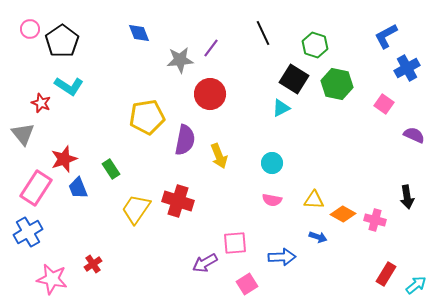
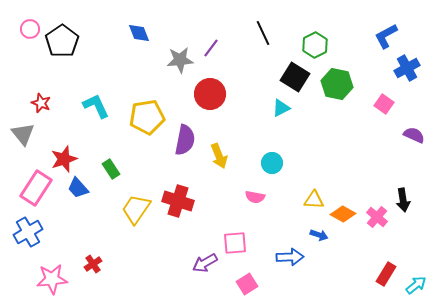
green hexagon at (315, 45): rotated 15 degrees clockwise
black square at (294, 79): moved 1 px right, 2 px up
cyan L-shape at (69, 86): moved 27 px right, 20 px down; rotated 148 degrees counterclockwise
blue trapezoid at (78, 188): rotated 20 degrees counterclockwise
black arrow at (407, 197): moved 4 px left, 3 px down
pink semicircle at (272, 200): moved 17 px left, 3 px up
pink cross at (375, 220): moved 2 px right, 3 px up; rotated 25 degrees clockwise
blue arrow at (318, 237): moved 1 px right, 2 px up
blue arrow at (282, 257): moved 8 px right
pink star at (52, 279): rotated 16 degrees counterclockwise
